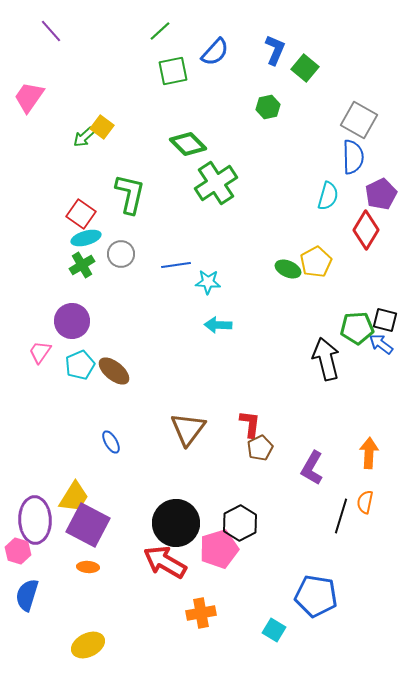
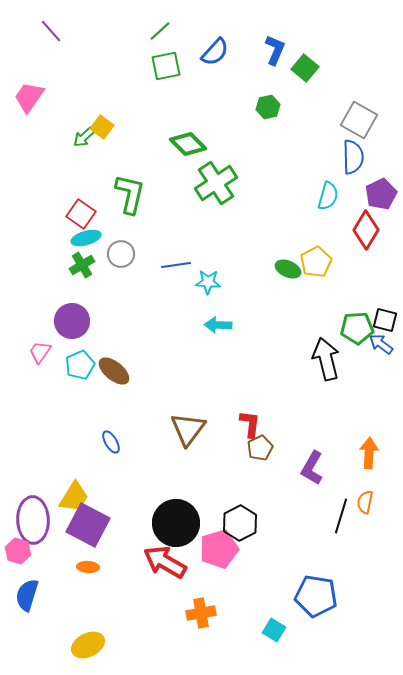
green square at (173, 71): moved 7 px left, 5 px up
purple ellipse at (35, 520): moved 2 px left
